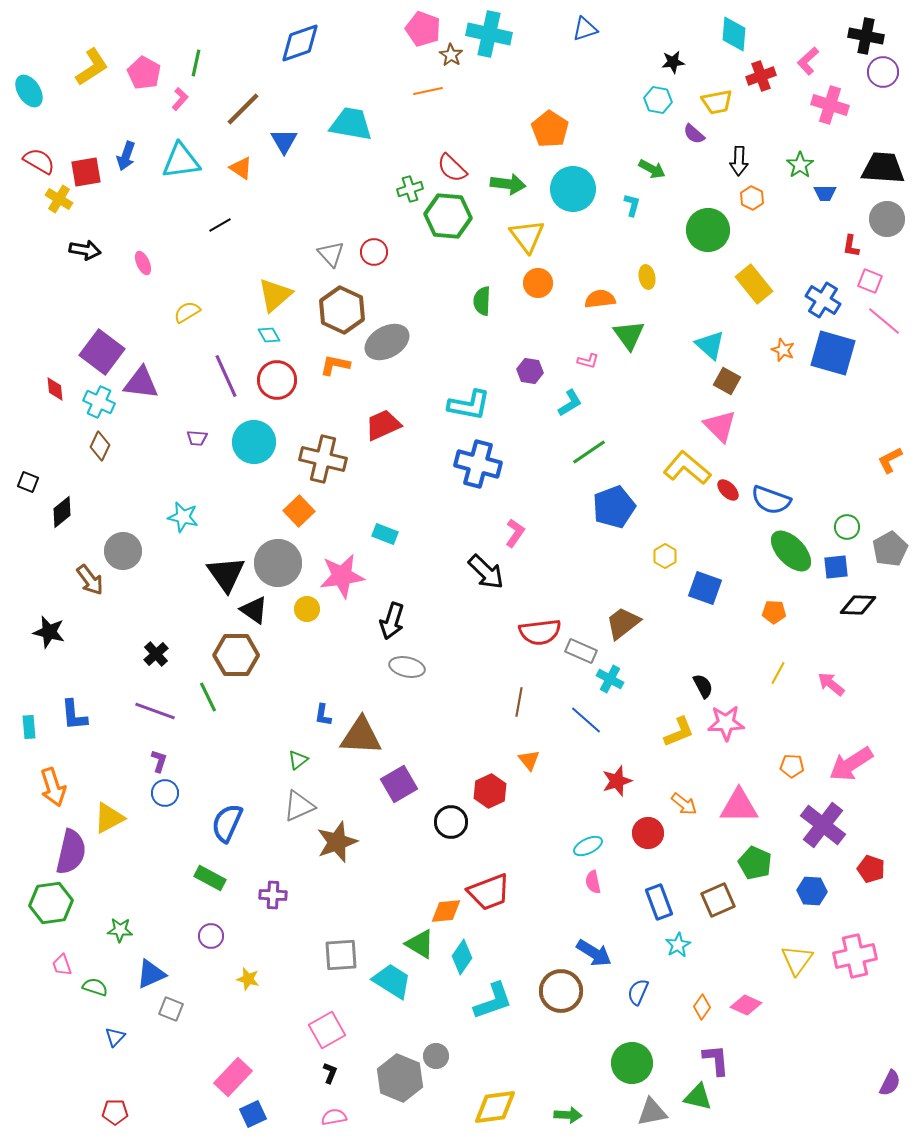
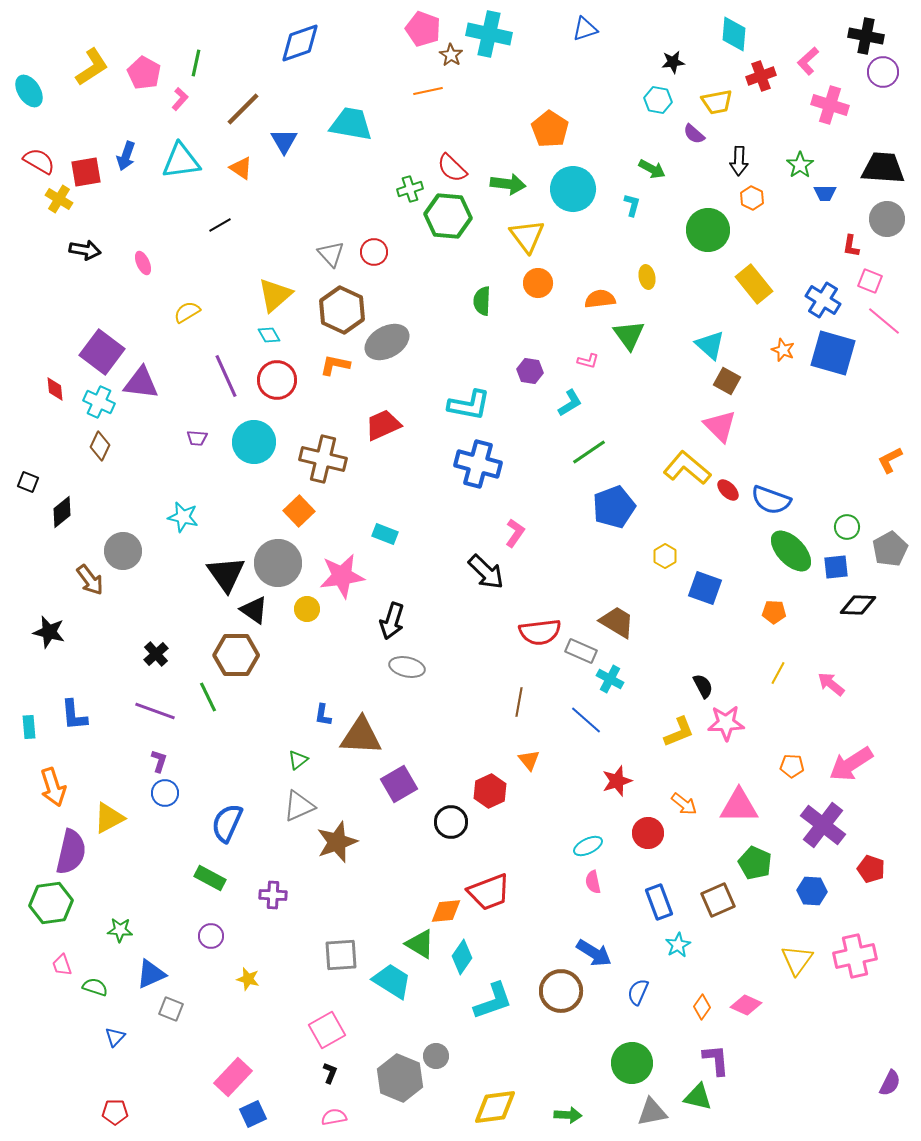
brown trapezoid at (623, 623): moved 6 px left, 1 px up; rotated 69 degrees clockwise
